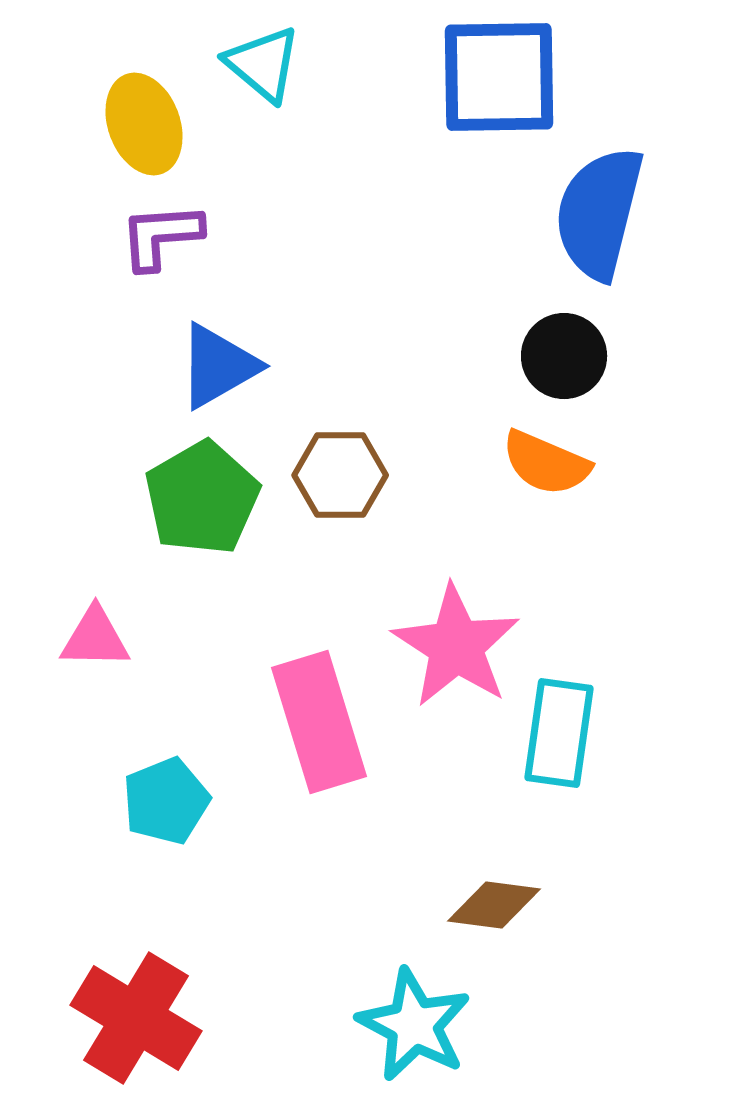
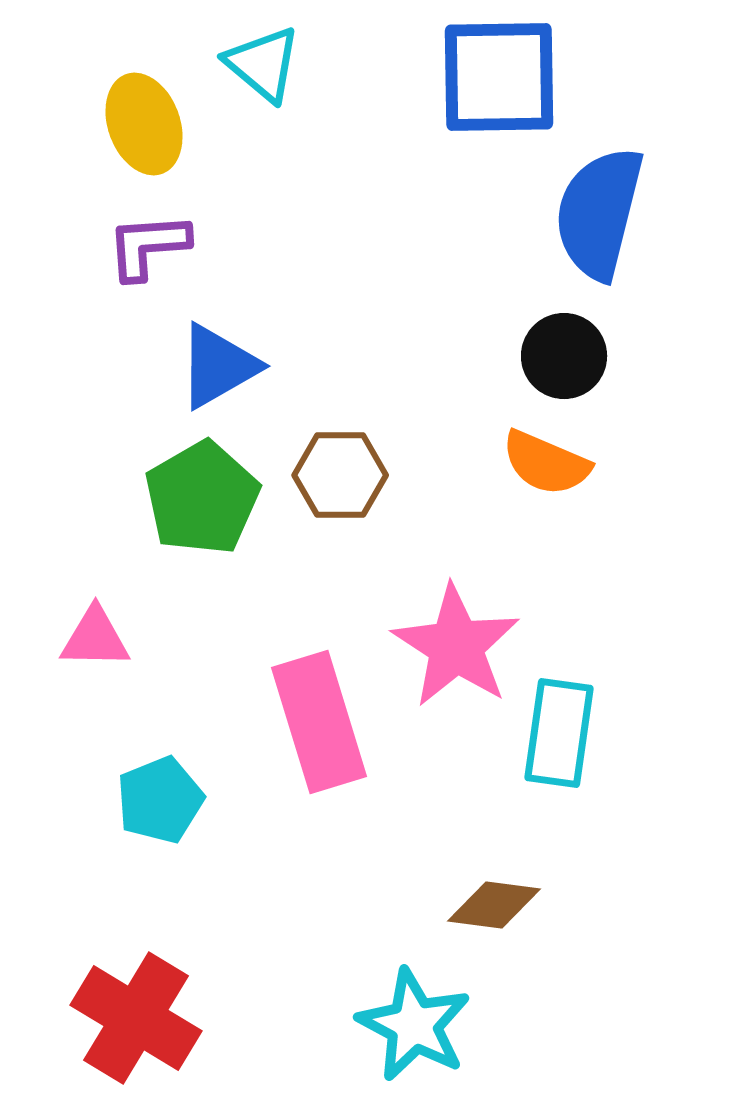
purple L-shape: moved 13 px left, 10 px down
cyan pentagon: moved 6 px left, 1 px up
